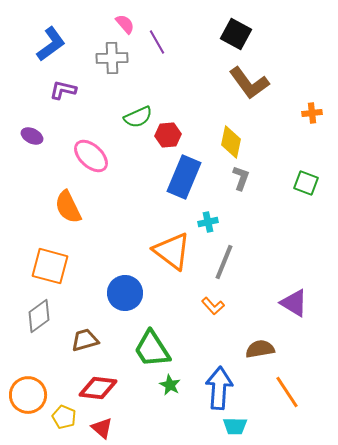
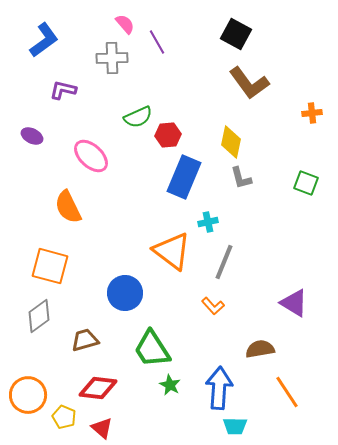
blue L-shape: moved 7 px left, 4 px up
gray L-shape: rotated 145 degrees clockwise
